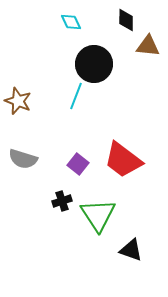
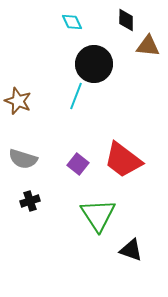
cyan diamond: moved 1 px right
black cross: moved 32 px left
